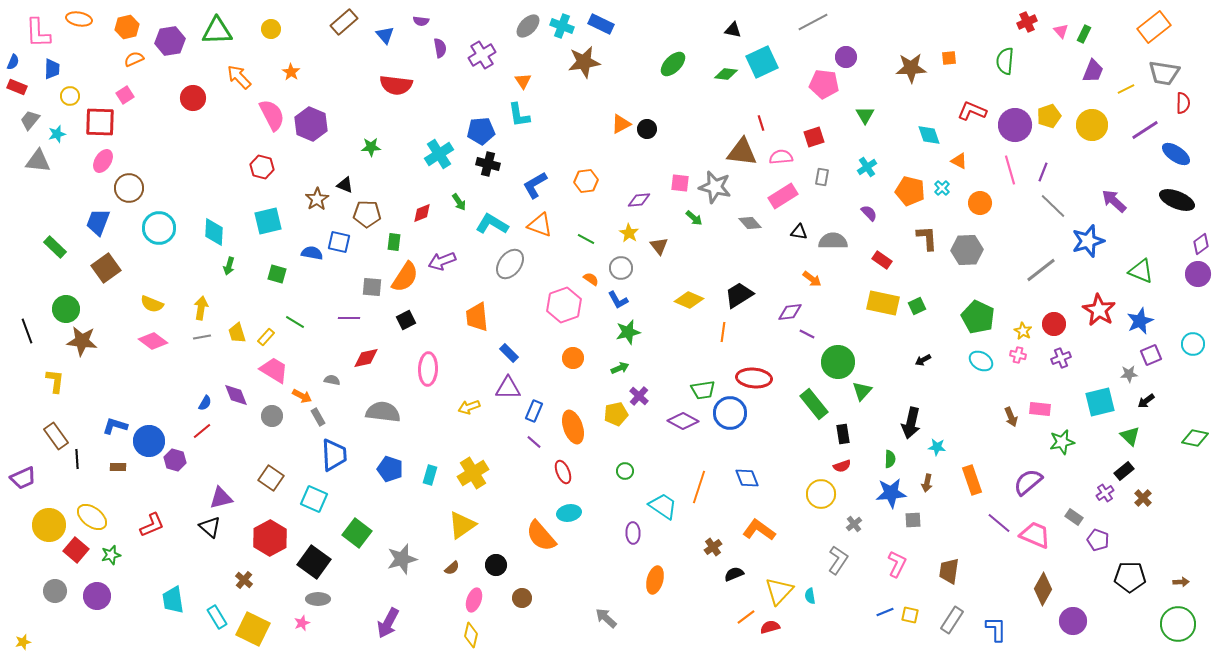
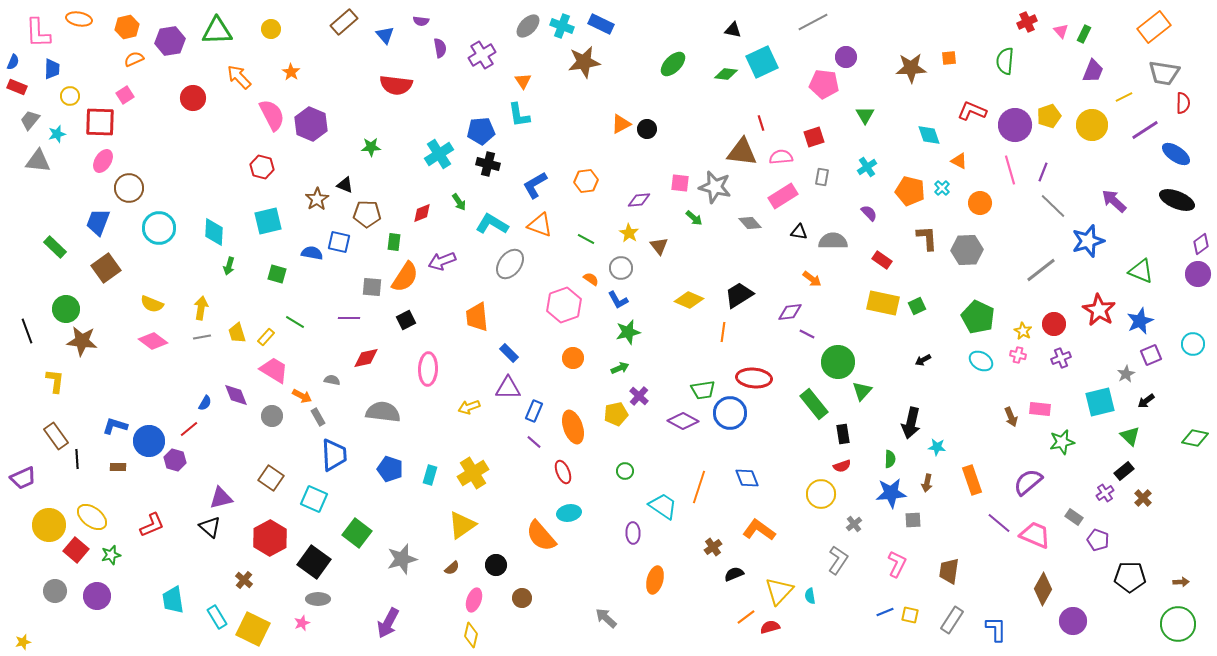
yellow line at (1126, 89): moved 2 px left, 8 px down
gray star at (1129, 374): moved 3 px left; rotated 24 degrees counterclockwise
red line at (202, 431): moved 13 px left, 2 px up
